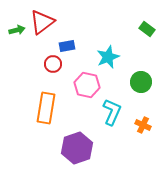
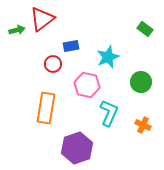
red triangle: moved 3 px up
green rectangle: moved 2 px left
blue rectangle: moved 4 px right
cyan L-shape: moved 3 px left, 1 px down
